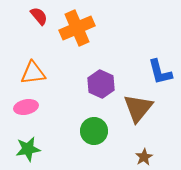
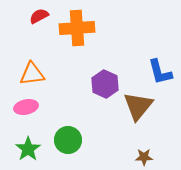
red semicircle: rotated 78 degrees counterclockwise
orange cross: rotated 20 degrees clockwise
orange triangle: moved 1 px left, 1 px down
purple hexagon: moved 4 px right
brown triangle: moved 2 px up
green circle: moved 26 px left, 9 px down
green star: rotated 25 degrees counterclockwise
brown star: rotated 30 degrees clockwise
